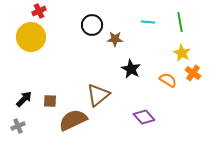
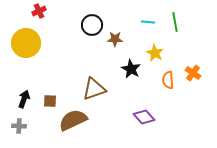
green line: moved 5 px left
yellow circle: moved 5 px left, 6 px down
yellow star: moved 27 px left
orange semicircle: rotated 126 degrees counterclockwise
brown triangle: moved 4 px left, 6 px up; rotated 20 degrees clockwise
black arrow: rotated 24 degrees counterclockwise
gray cross: moved 1 px right; rotated 24 degrees clockwise
